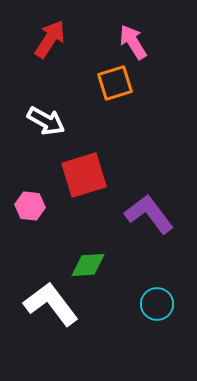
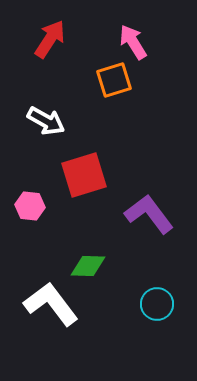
orange square: moved 1 px left, 3 px up
green diamond: moved 1 px down; rotated 6 degrees clockwise
